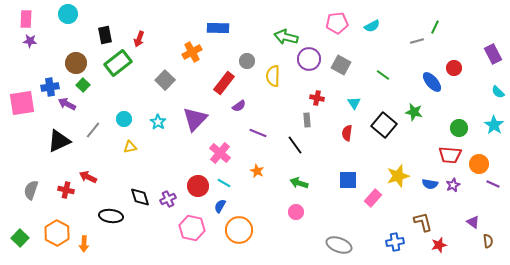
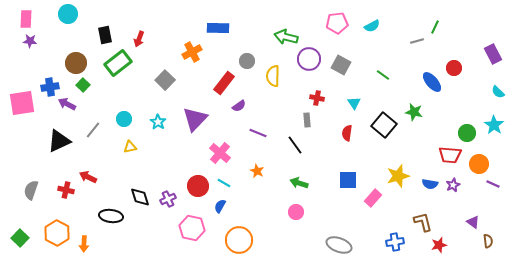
green circle at (459, 128): moved 8 px right, 5 px down
orange circle at (239, 230): moved 10 px down
